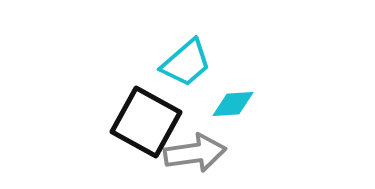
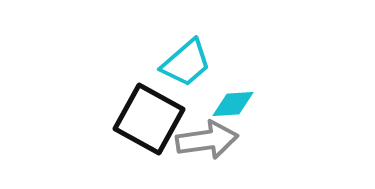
black square: moved 3 px right, 3 px up
gray arrow: moved 12 px right, 13 px up
